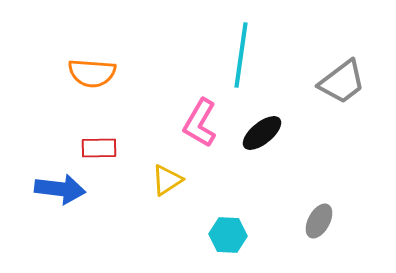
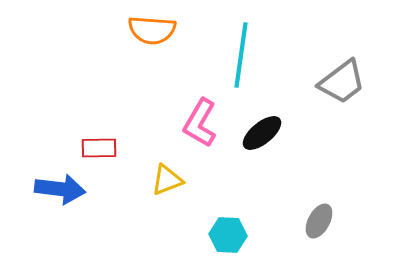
orange semicircle: moved 60 px right, 43 px up
yellow triangle: rotated 12 degrees clockwise
